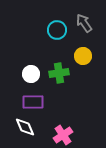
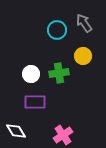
purple rectangle: moved 2 px right
white diamond: moved 9 px left, 4 px down; rotated 10 degrees counterclockwise
